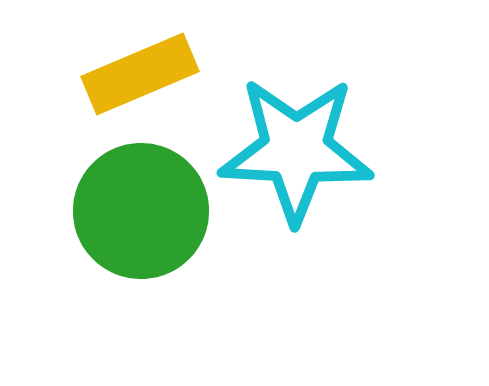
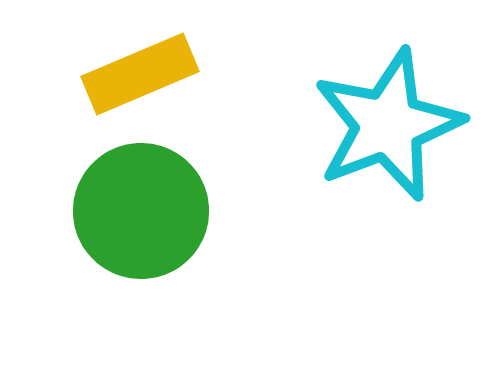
cyan star: moved 92 px right, 25 px up; rotated 24 degrees counterclockwise
